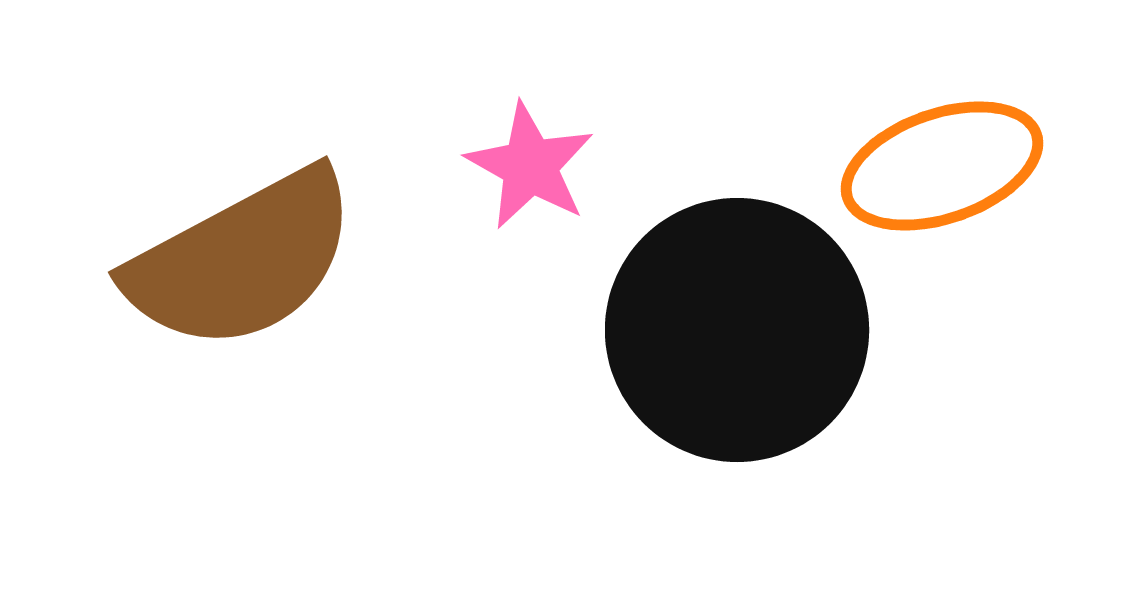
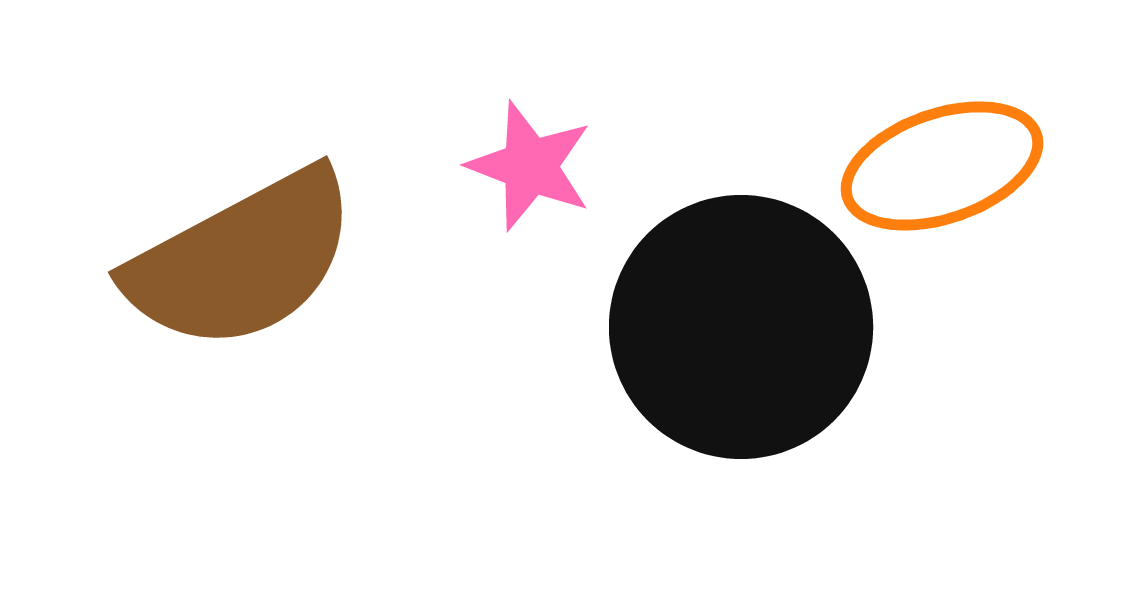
pink star: rotated 8 degrees counterclockwise
black circle: moved 4 px right, 3 px up
